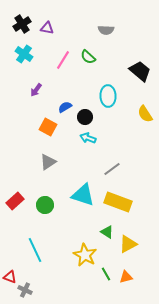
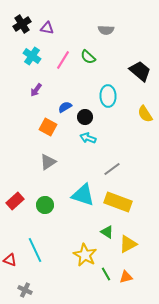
cyan cross: moved 8 px right, 2 px down
red triangle: moved 17 px up
